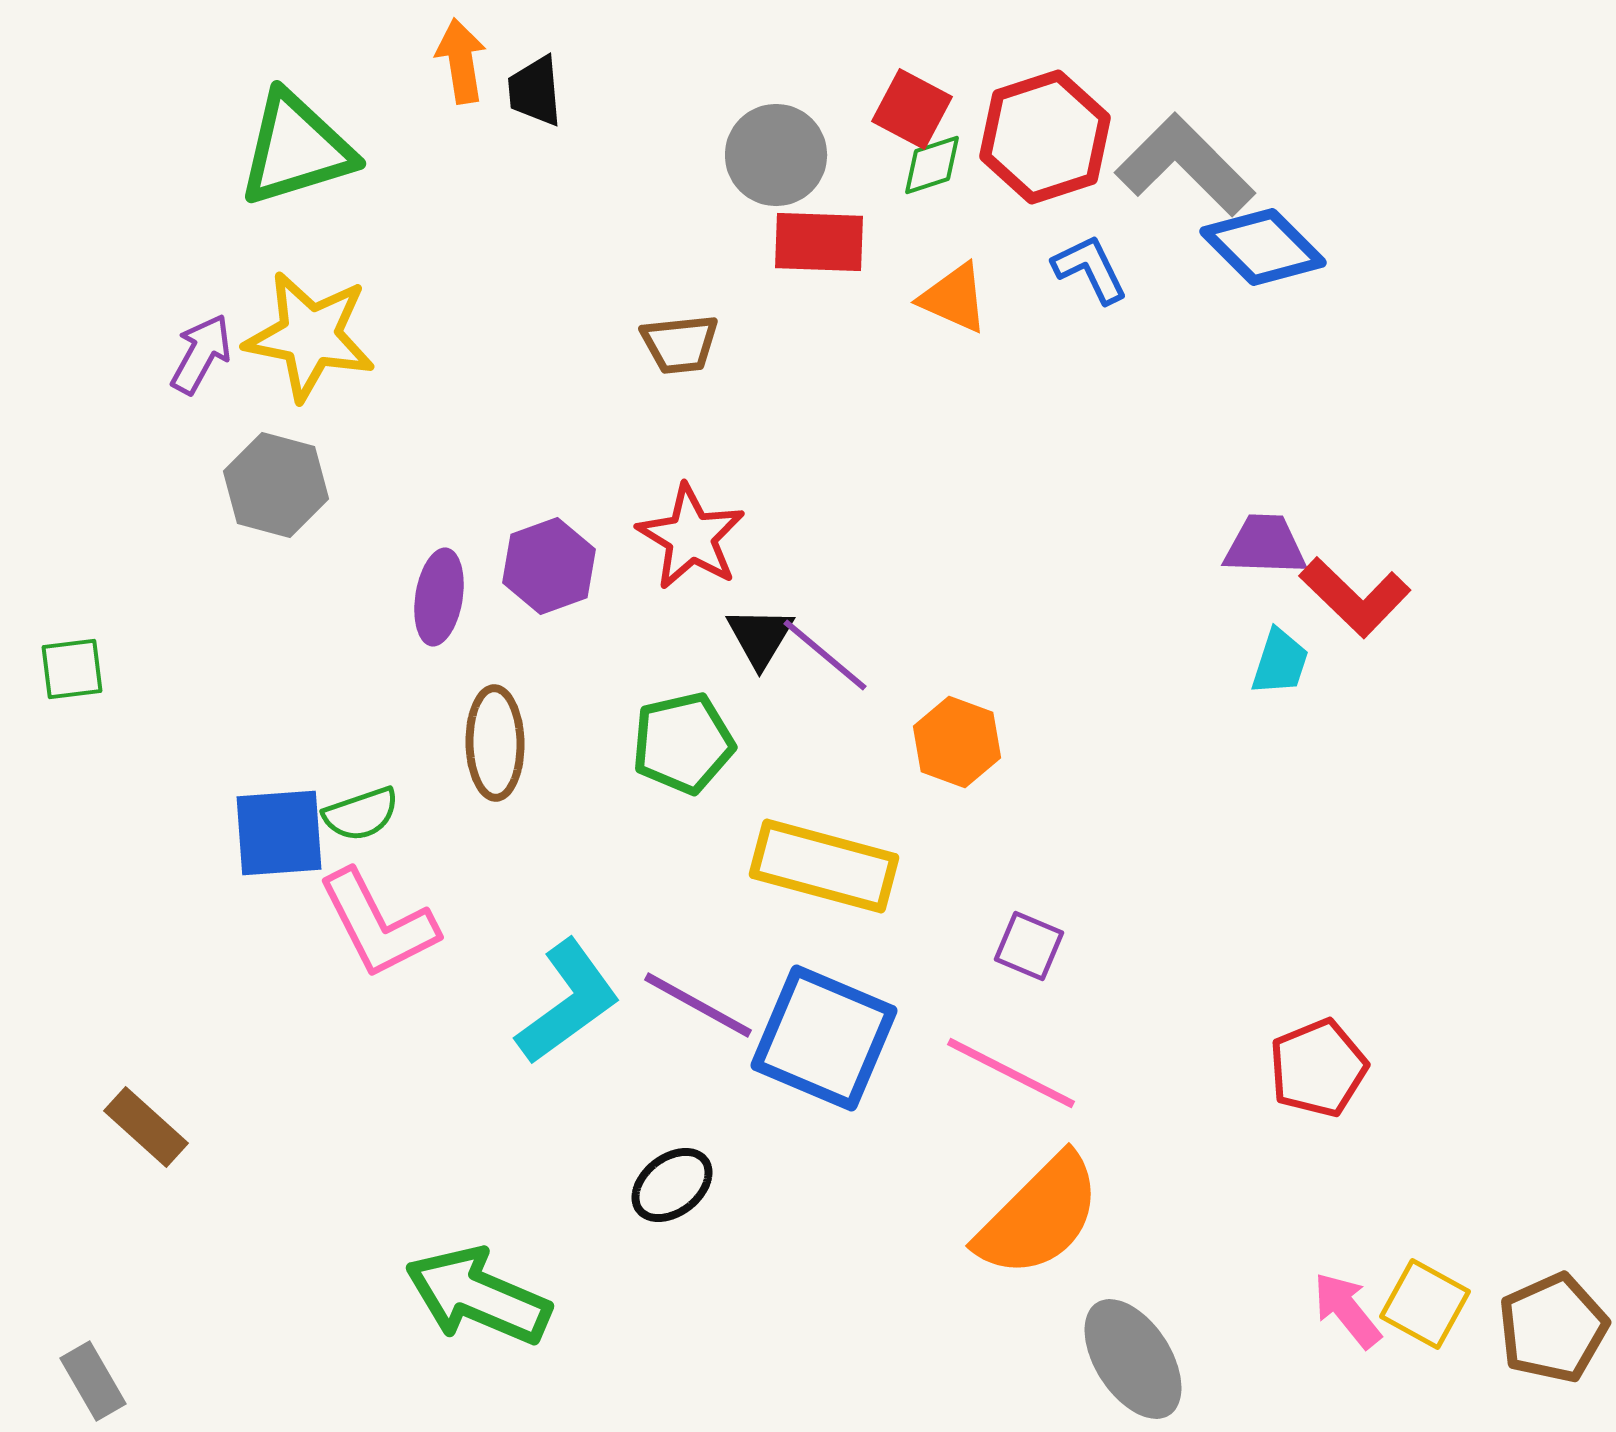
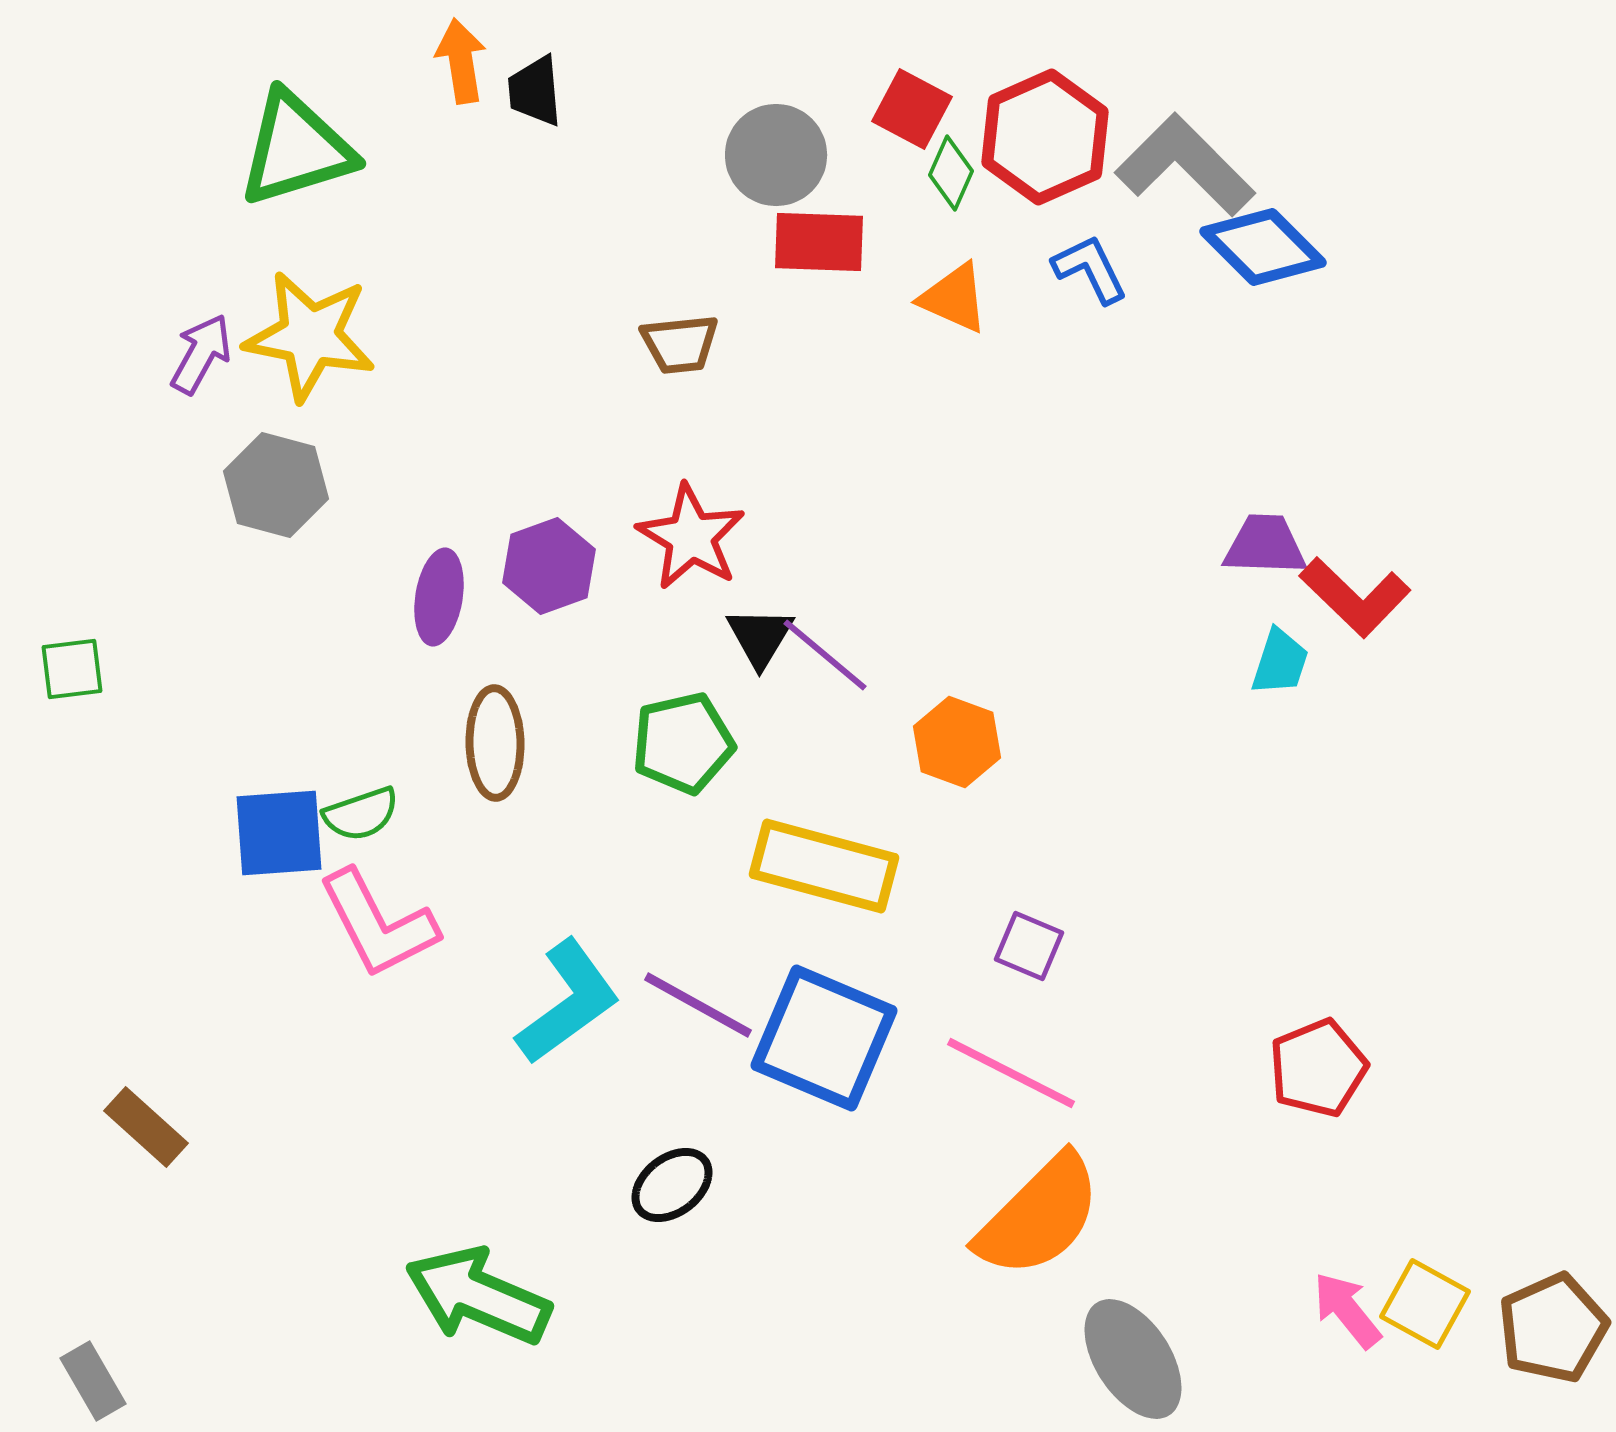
red hexagon at (1045, 137): rotated 6 degrees counterclockwise
green diamond at (932, 165): moved 19 px right, 8 px down; rotated 48 degrees counterclockwise
